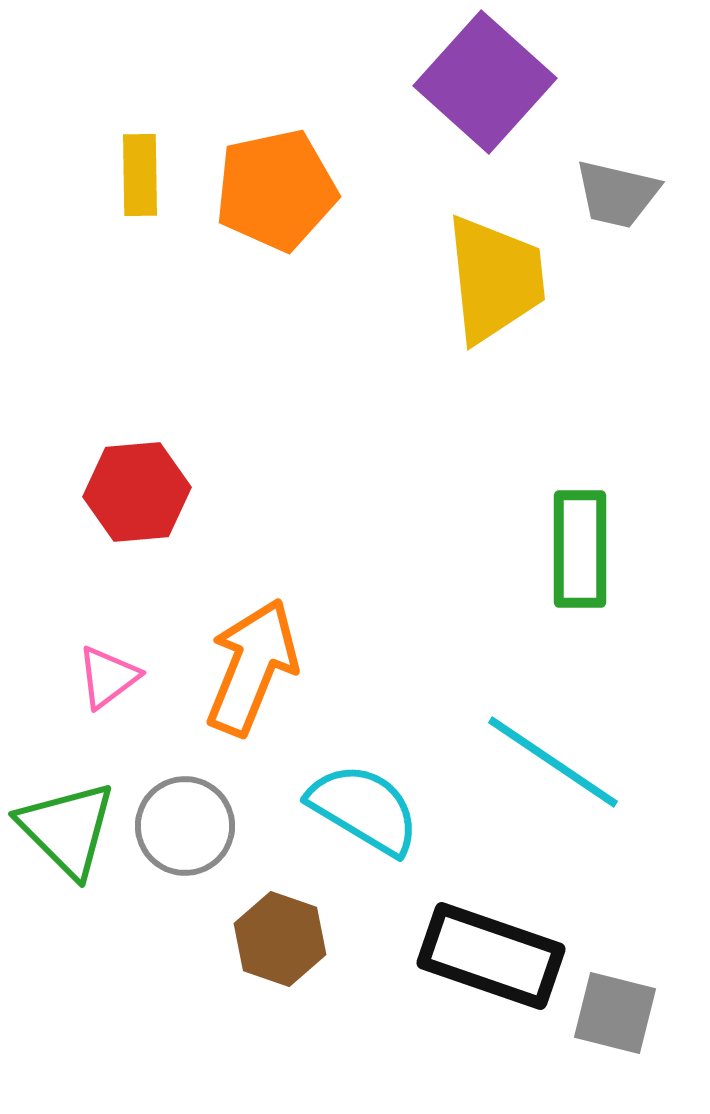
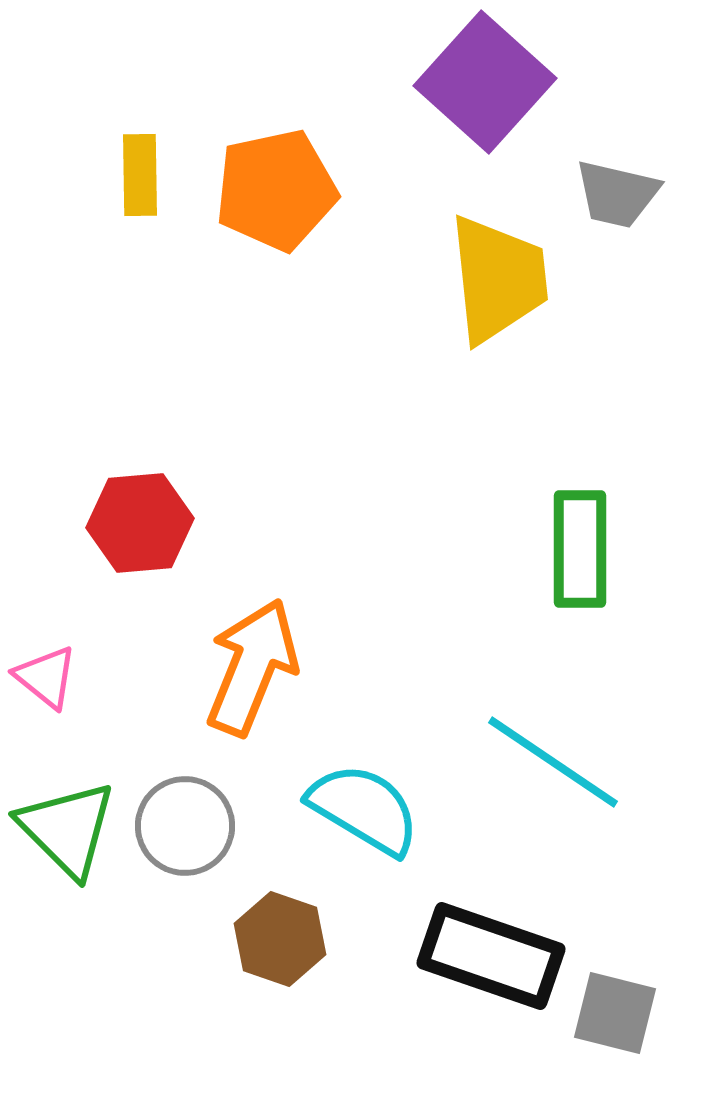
yellow trapezoid: moved 3 px right
red hexagon: moved 3 px right, 31 px down
pink triangle: moved 62 px left; rotated 44 degrees counterclockwise
